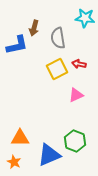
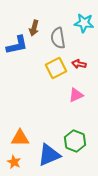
cyan star: moved 1 px left, 5 px down
yellow square: moved 1 px left, 1 px up
